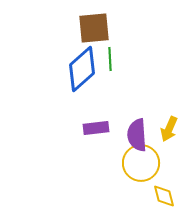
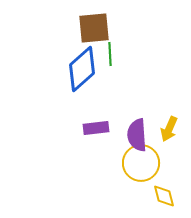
green line: moved 5 px up
